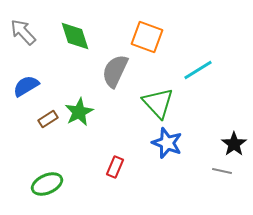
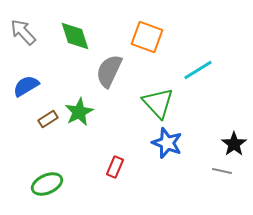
gray semicircle: moved 6 px left
